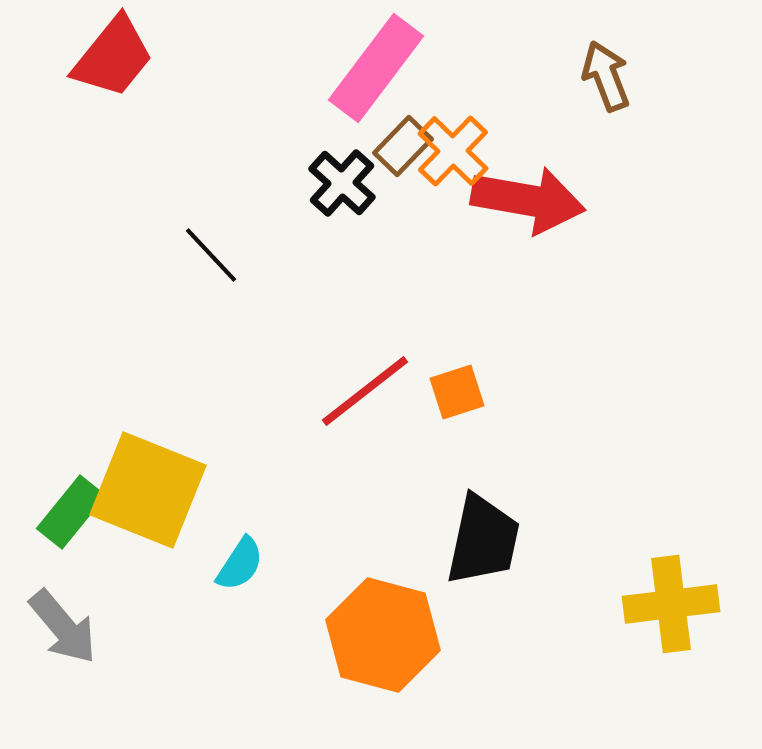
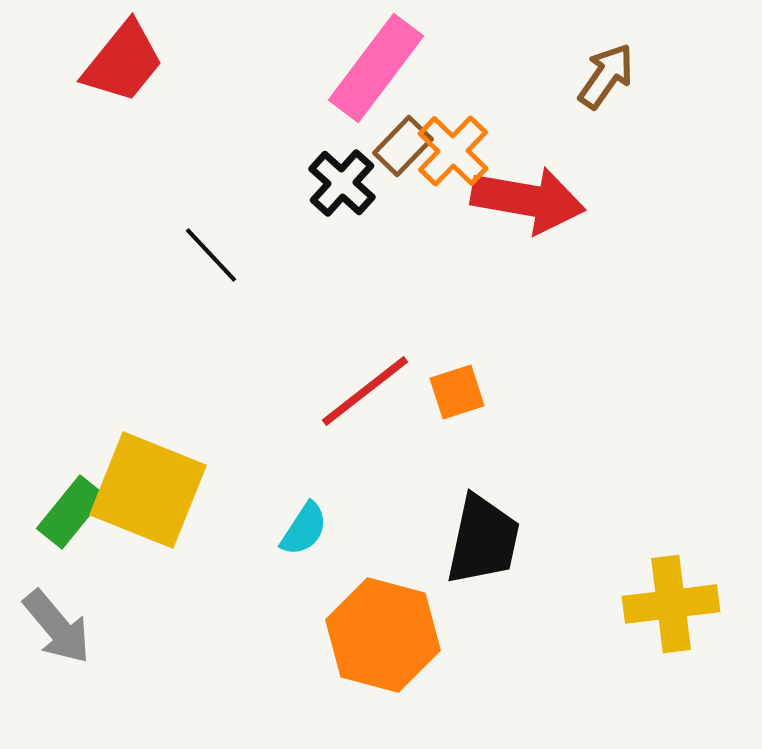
red trapezoid: moved 10 px right, 5 px down
brown arrow: rotated 56 degrees clockwise
cyan semicircle: moved 64 px right, 35 px up
gray arrow: moved 6 px left
